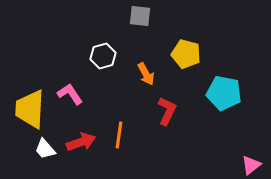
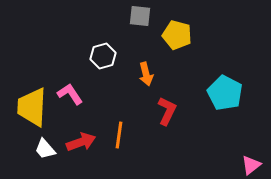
yellow pentagon: moved 9 px left, 19 px up
orange arrow: rotated 15 degrees clockwise
cyan pentagon: moved 1 px right; rotated 16 degrees clockwise
yellow trapezoid: moved 2 px right, 2 px up
